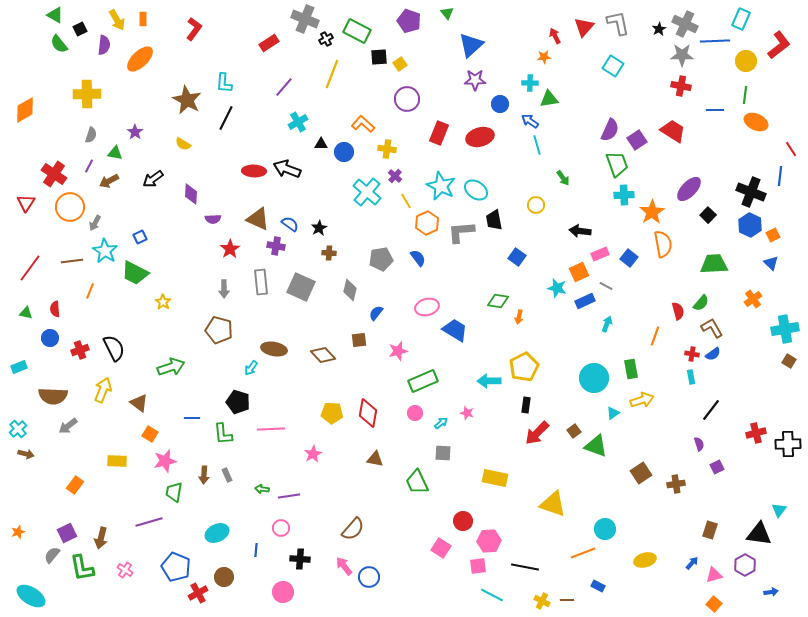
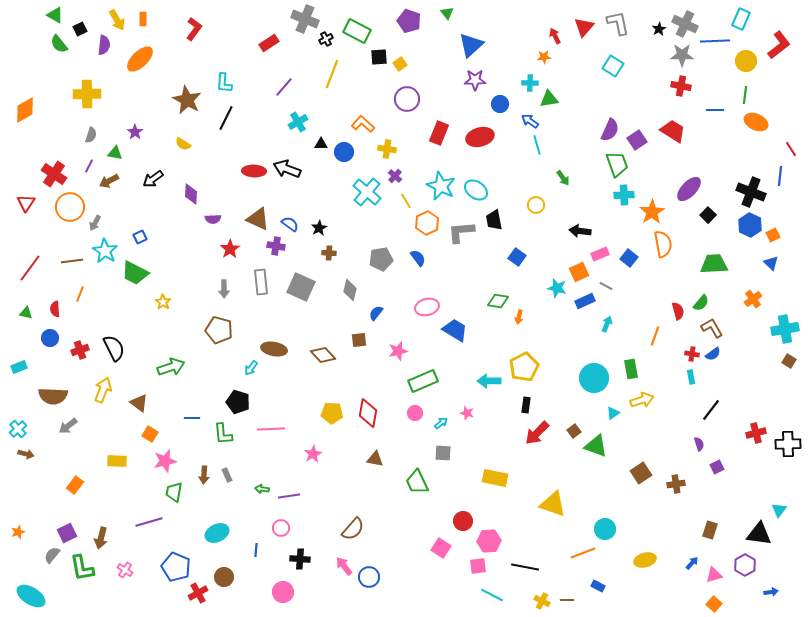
orange line at (90, 291): moved 10 px left, 3 px down
